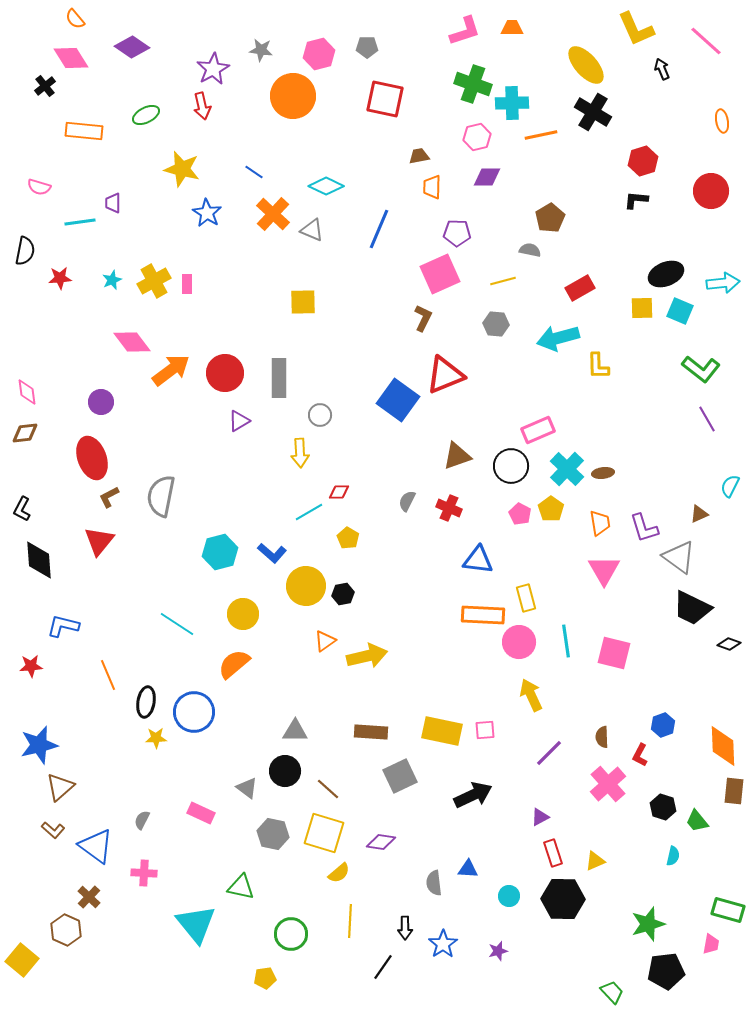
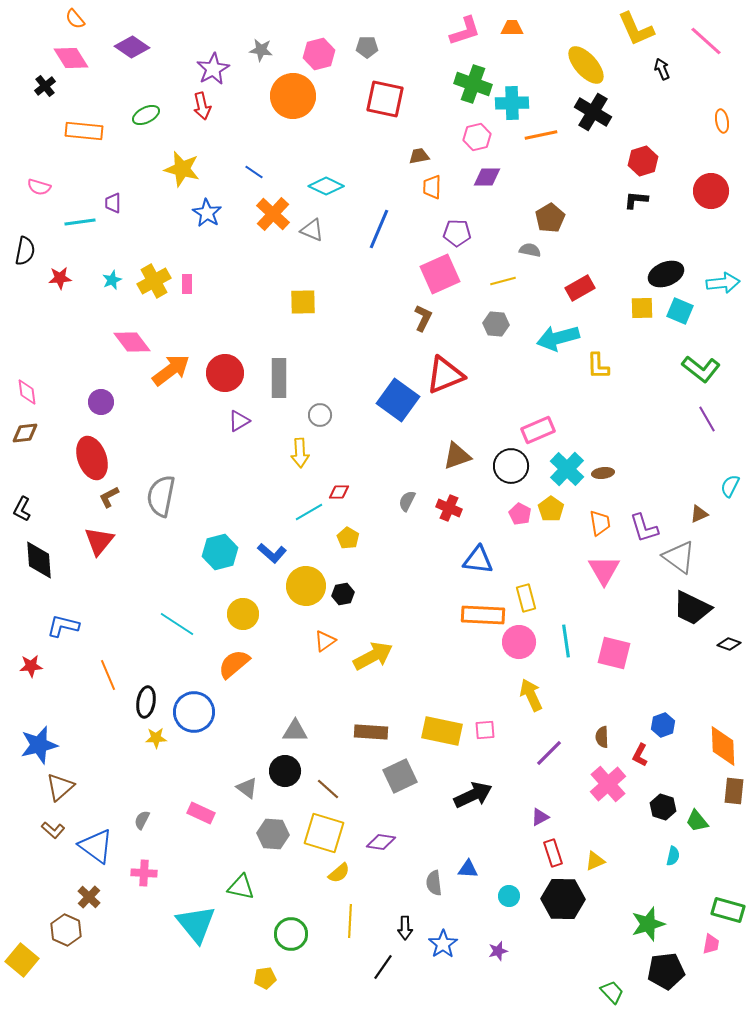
yellow arrow at (367, 656): moved 6 px right; rotated 15 degrees counterclockwise
gray hexagon at (273, 834): rotated 8 degrees counterclockwise
